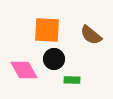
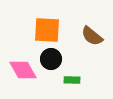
brown semicircle: moved 1 px right, 1 px down
black circle: moved 3 px left
pink diamond: moved 1 px left
